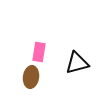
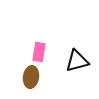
black triangle: moved 2 px up
